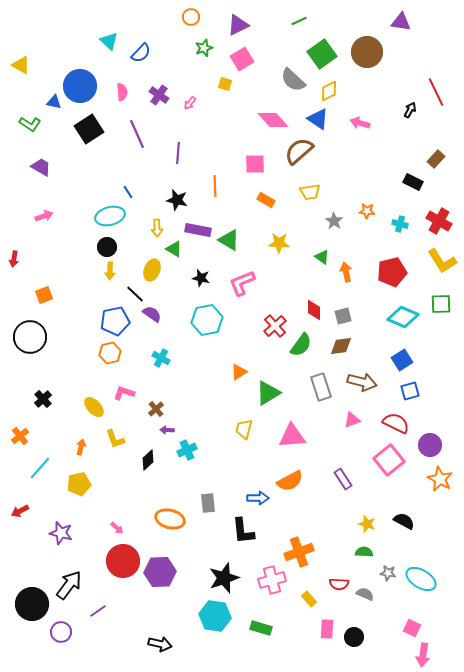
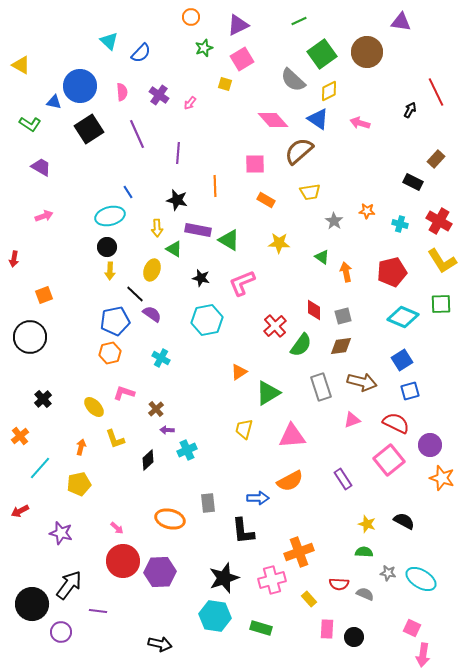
orange star at (440, 479): moved 2 px right, 1 px up; rotated 10 degrees counterclockwise
purple line at (98, 611): rotated 42 degrees clockwise
